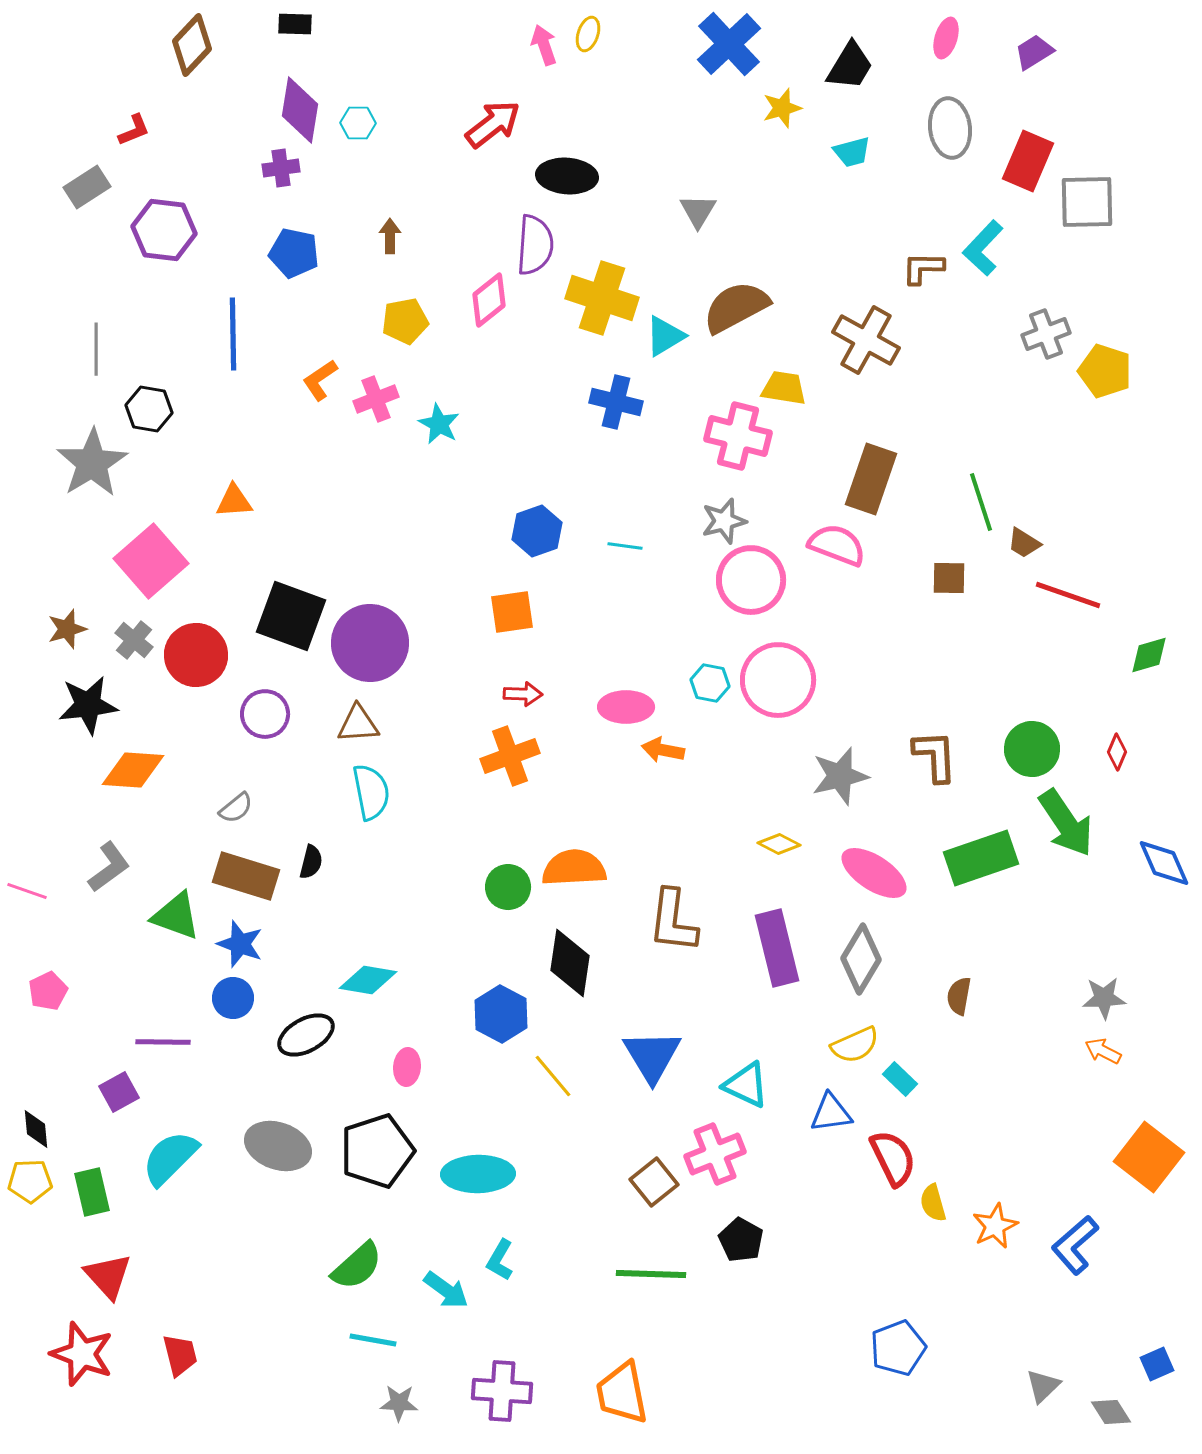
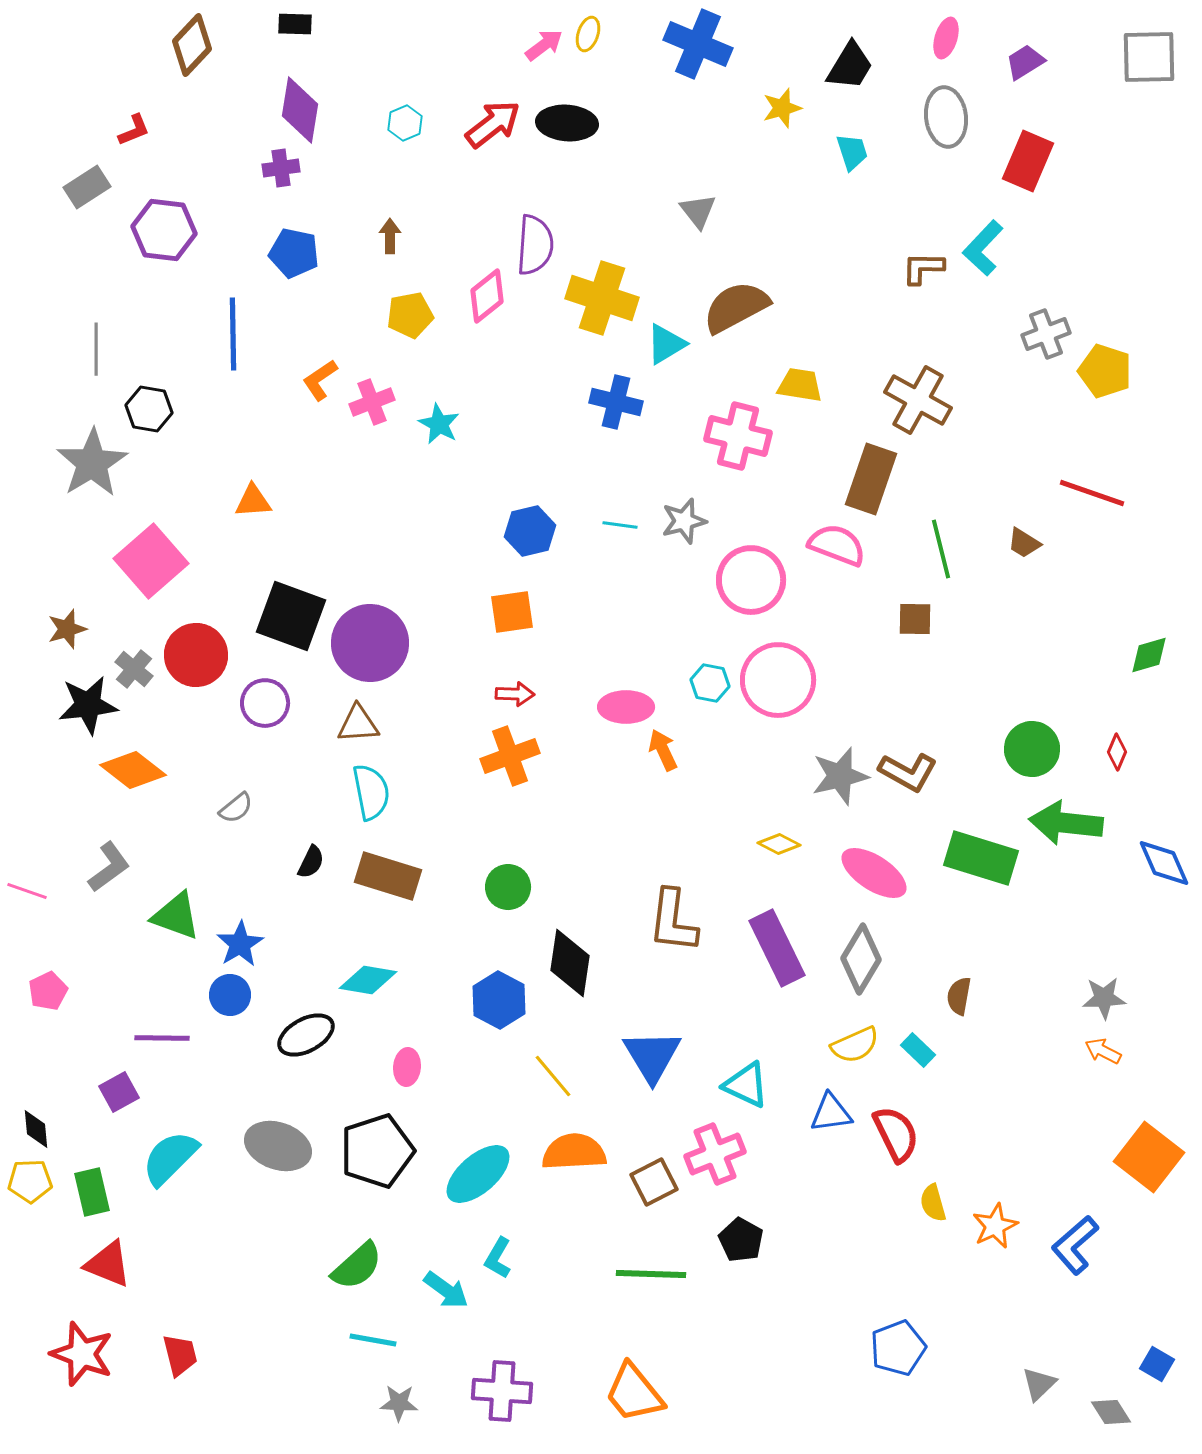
blue cross at (729, 44): moved 31 px left; rotated 24 degrees counterclockwise
pink arrow at (544, 45): rotated 72 degrees clockwise
purple trapezoid at (1034, 52): moved 9 px left, 10 px down
cyan hexagon at (358, 123): moved 47 px right; rotated 24 degrees counterclockwise
gray ellipse at (950, 128): moved 4 px left, 11 px up
cyan trapezoid at (852, 152): rotated 93 degrees counterclockwise
black ellipse at (567, 176): moved 53 px up
gray square at (1087, 202): moved 62 px right, 145 px up
gray triangle at (698, 211): rotated 9 degrees counterclockwise
pink diamond at (489, 300): moved 2 px left, 4 px up
yellow pentagon at (405, 321): moved 5 px right, 6 px up
cyan triangle at (665, 336): moved 1 px right, 8 px down
brown cross at (866, 340): moved 52 px right, 60 px down
yellow trapezoid at (784, 388): moved 16 px right, 3 px up
pink cross at (376, 399): moved 4 px left, 3 px down
orange triangle at (234, 501): moved 19 px right
green line at (981, 502): moved 40 px left, 47 px down; rotated 4 degrees clockwise
gray star at (724, 521): moved 40 px left
blue hexagon at (537, 531): moved 7 px left; rotated 6 degrees clockwise
cyan line at (625, 546): moved 5 px left, 21 px up
brown square at (949, 578): moved 34 px left, 41 px down
red line at (1068, 595): moved 24 px right, 102 px up
gray cross at (134, 640): moved 29 px down
red arrow at (523, 694): moved 8 px left
purple circle at (265, 714): moved 11 px up
orange arrow at (663, 750): rotated 54 degrees clockwise
brown L-shape at (935, 756): moved 27 px left, 16 px down; rotated 122 degrees clockwise
orange diamond at (133, 770): rotated 34 degrees clockwise
green arrow at (1066, 823): rotated 130 degrees clockwise
green rectangle at (981, 858): rotated 36 degrees clockwise
black semicircle at (311, 862): rotated 12 degrees clockwise
orange semicircle at (574, 868): moved 284 px down
brown rectangle at (246, 876): moved 142 px right
blue star at (240, 944): rotated 21 degrees clockwise
purple rectangle at (777, 948): rotated 12 degrees counterclockwise
blue circle at (233, 998): moved 3 px left, 3 px up
blue hexagon at (501, 1014): moved 2 px left, 14 px up
purple line at (163, 1042): moved 1 px left, 4 px up
cyan rectangle at (900, 1079): moved 18 px right, 29 px up
red semicircle at (893, 1158): moved 3 px right, 24 px up
cyan ellipse at (478, 1174): rotated 40 degrees counterclockwise
brown square at (654, 1182): rotated 12 degrees clockwise
cyan L-shape at (500, 1260): moved 2 px left, 2 px up
red triangle at (108, 1276): moved 12 px up; rotated 26 degrees counterclockwise
blue square at (1157, 1364): rotated 36 degrees counterclockwise
gray triangle at (1043, 1386): moved 4 px left, 2 px up
orange trapezoid at (622, 1393): moved 12 px right; rotated 28 degrees counterclockwise
